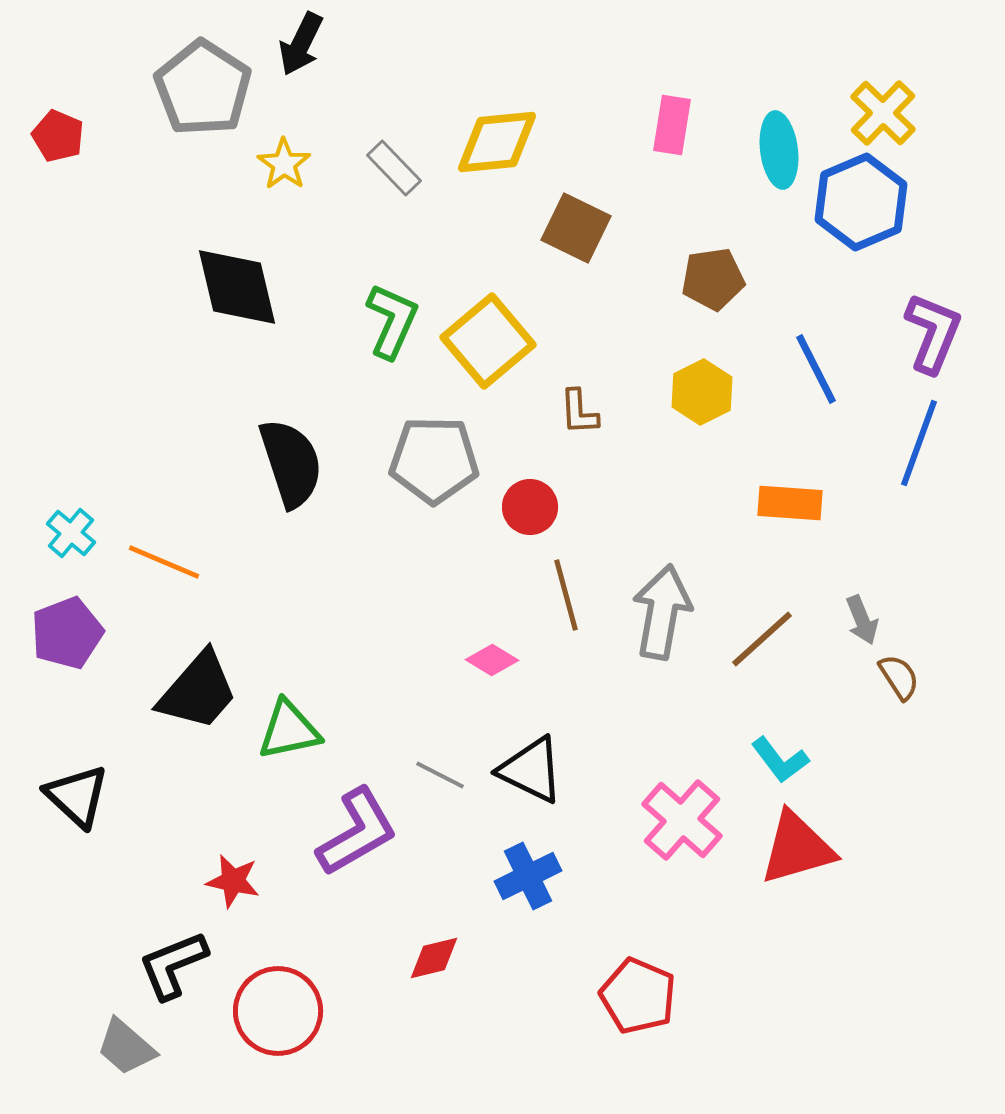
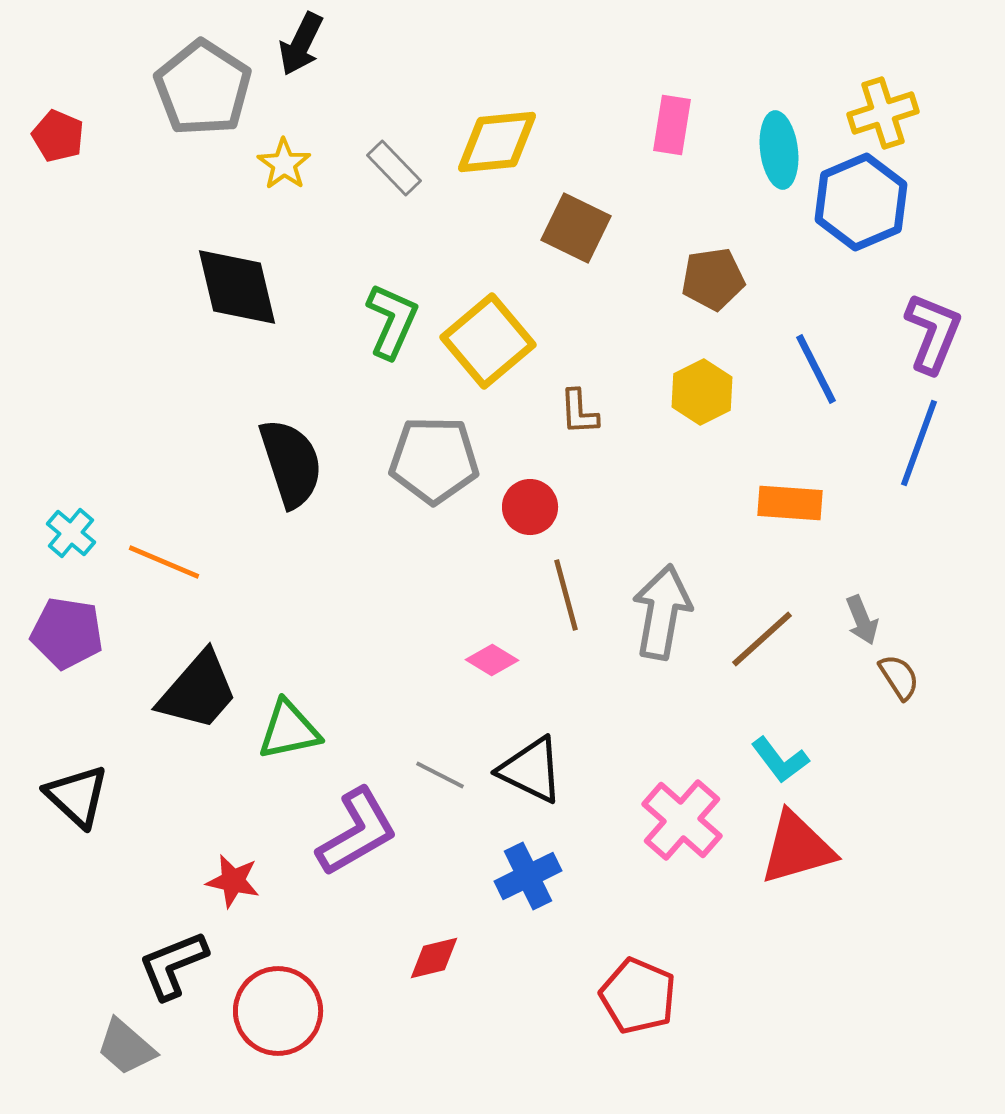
yellow cross at (883, 113): rotated 28 degrees clockwise
purple pentagon at (67, 633): rotated 30 degrees clockwise
